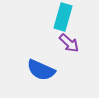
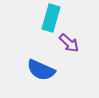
cyan rectangle: moved 12 px left, 1 px down
